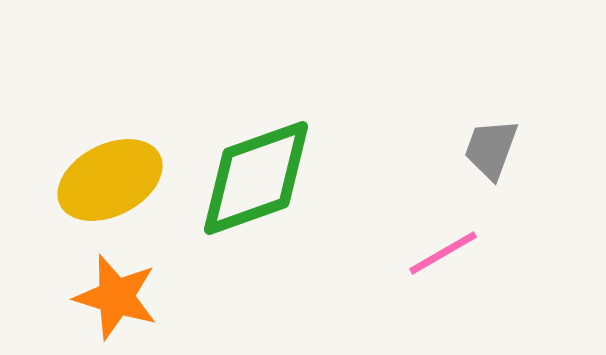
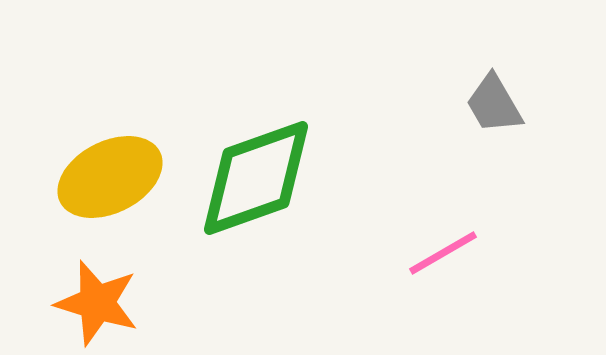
gray trapezoid: moved 3 px right, 45 px up; rotated 50 degrees counterclockwise
yellow ellipse: moved 3 px up
orange star: moved 19 px left, 6 px down
